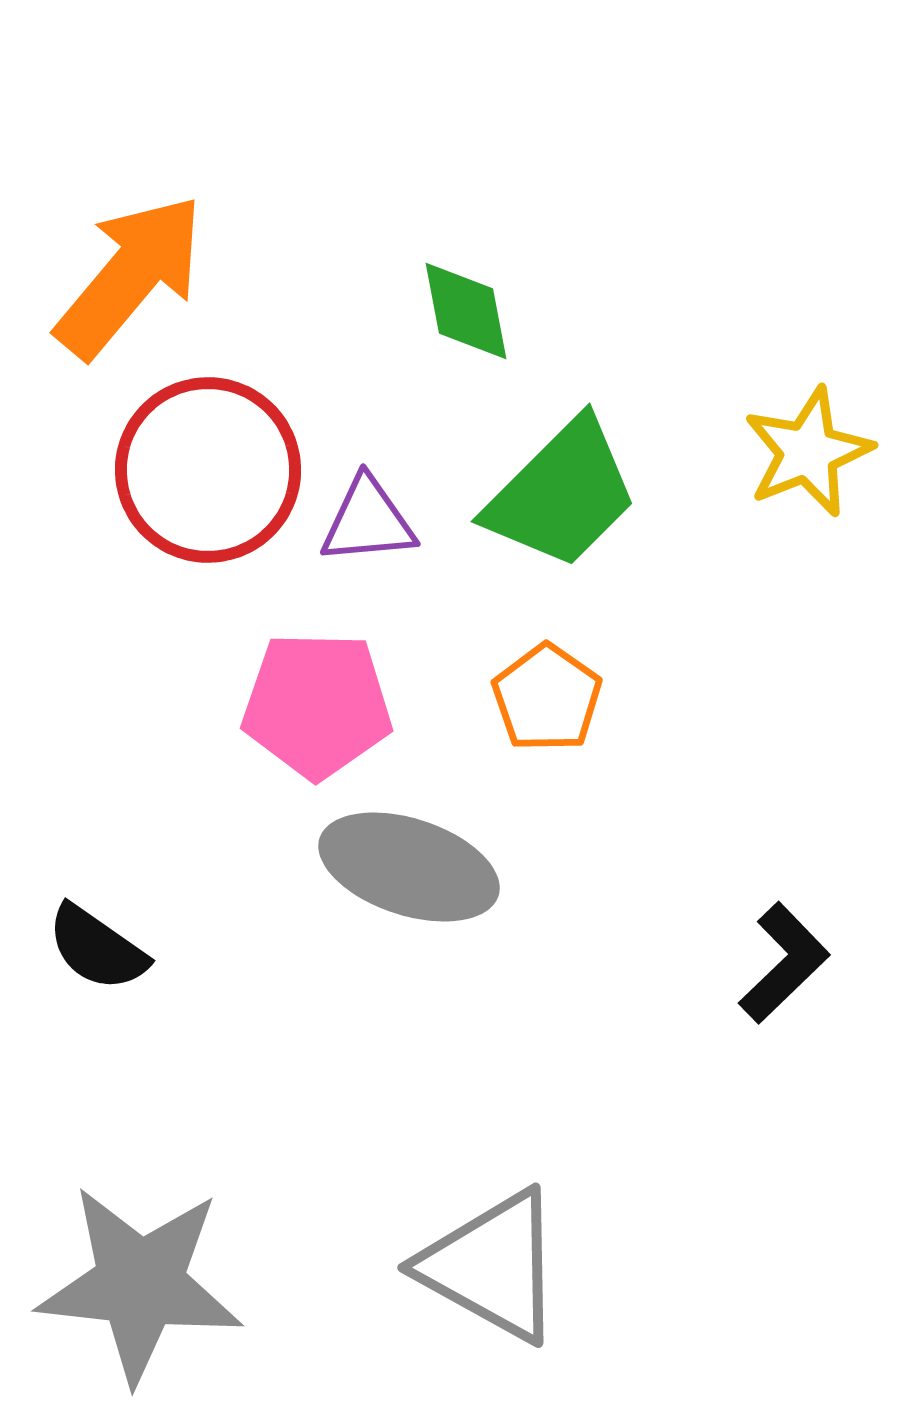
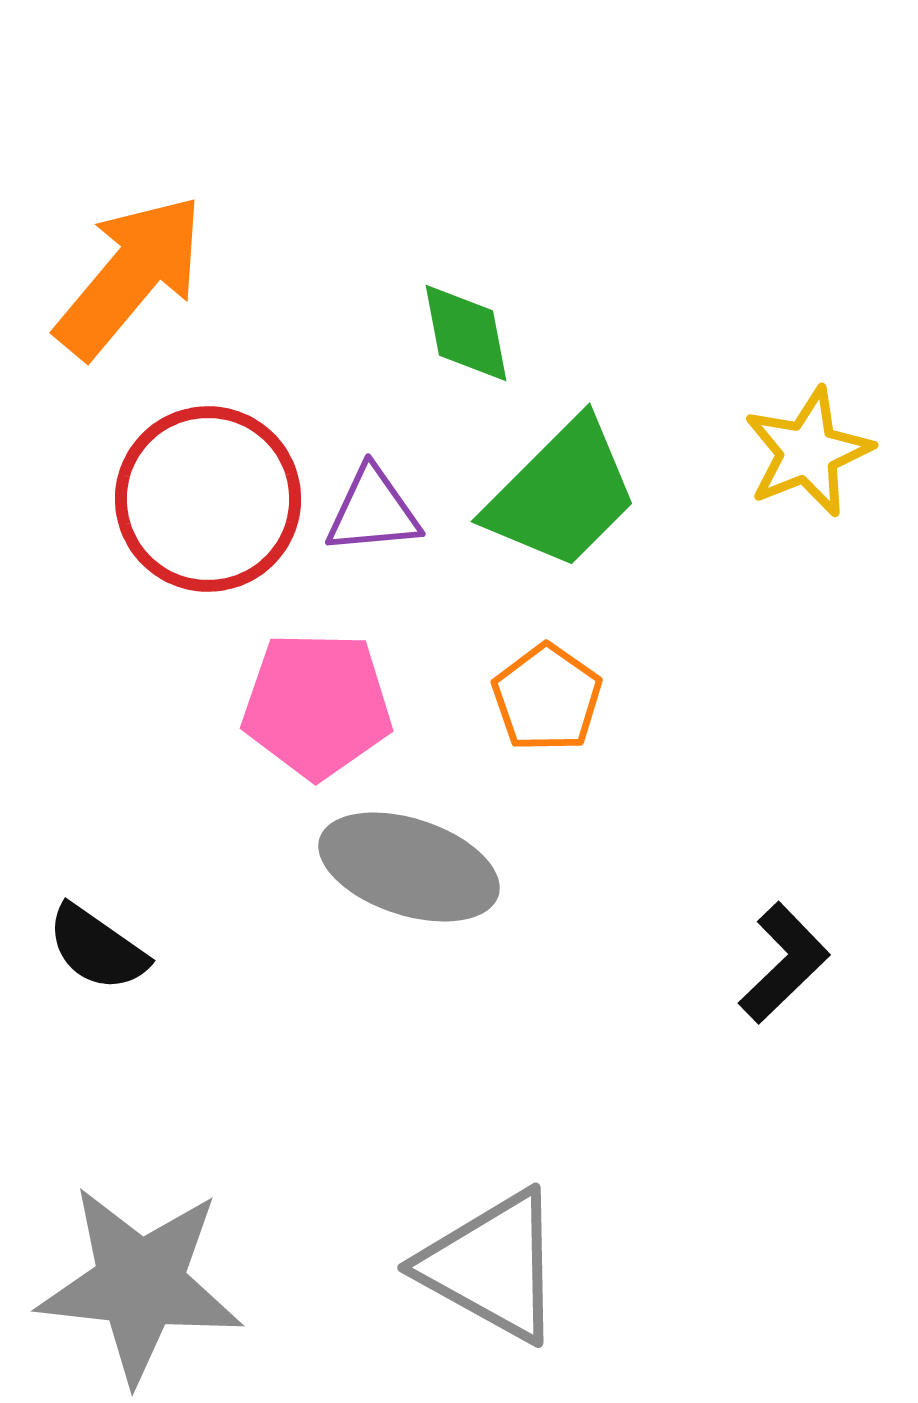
green diamond: moved 22 px down
red circle: moved 29 px down
purple triangle: moved 5 px right, 10 px up
